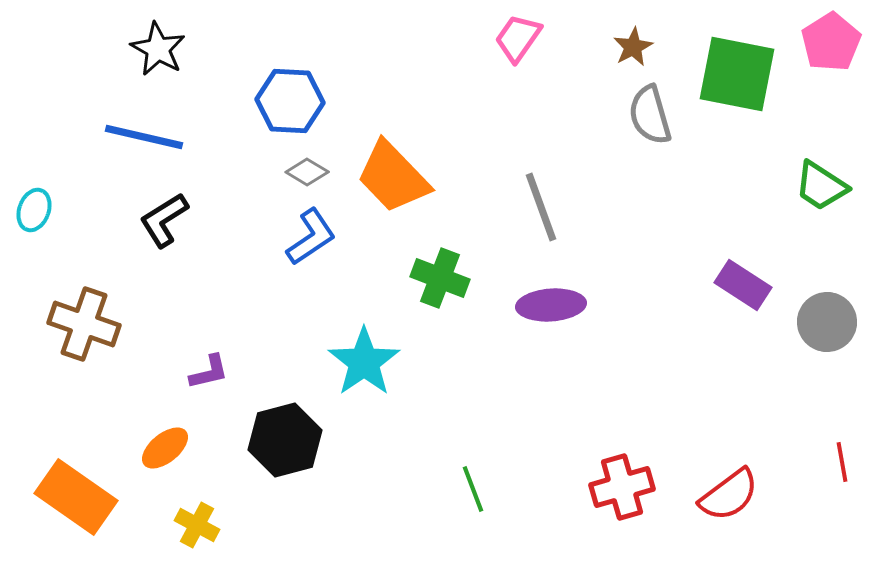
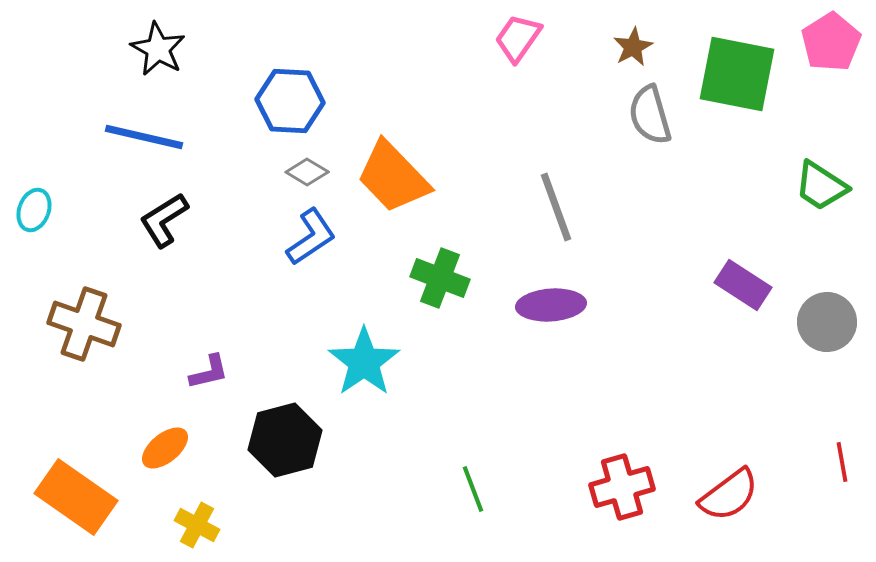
gray line: moved 15 px right
